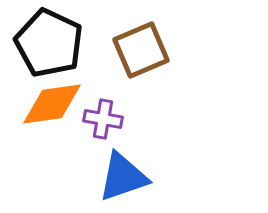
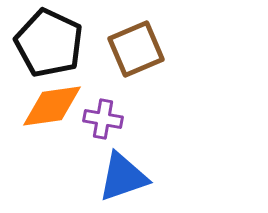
brown square: moved 5 px left, 1 px up
orange diamond: moved 2 px down
